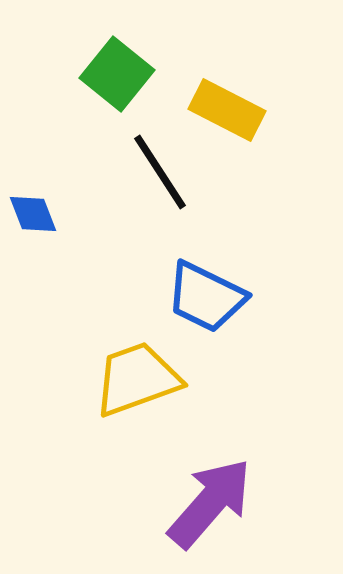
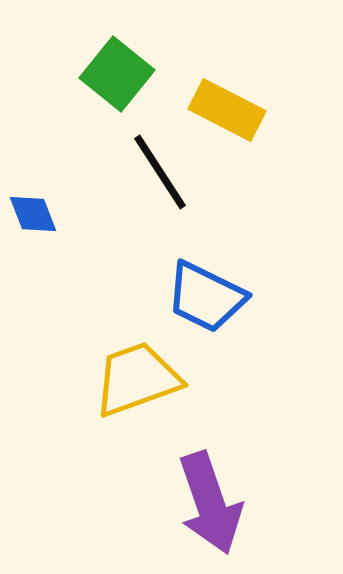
purple arrow: rotated 120 degrees clockwise
